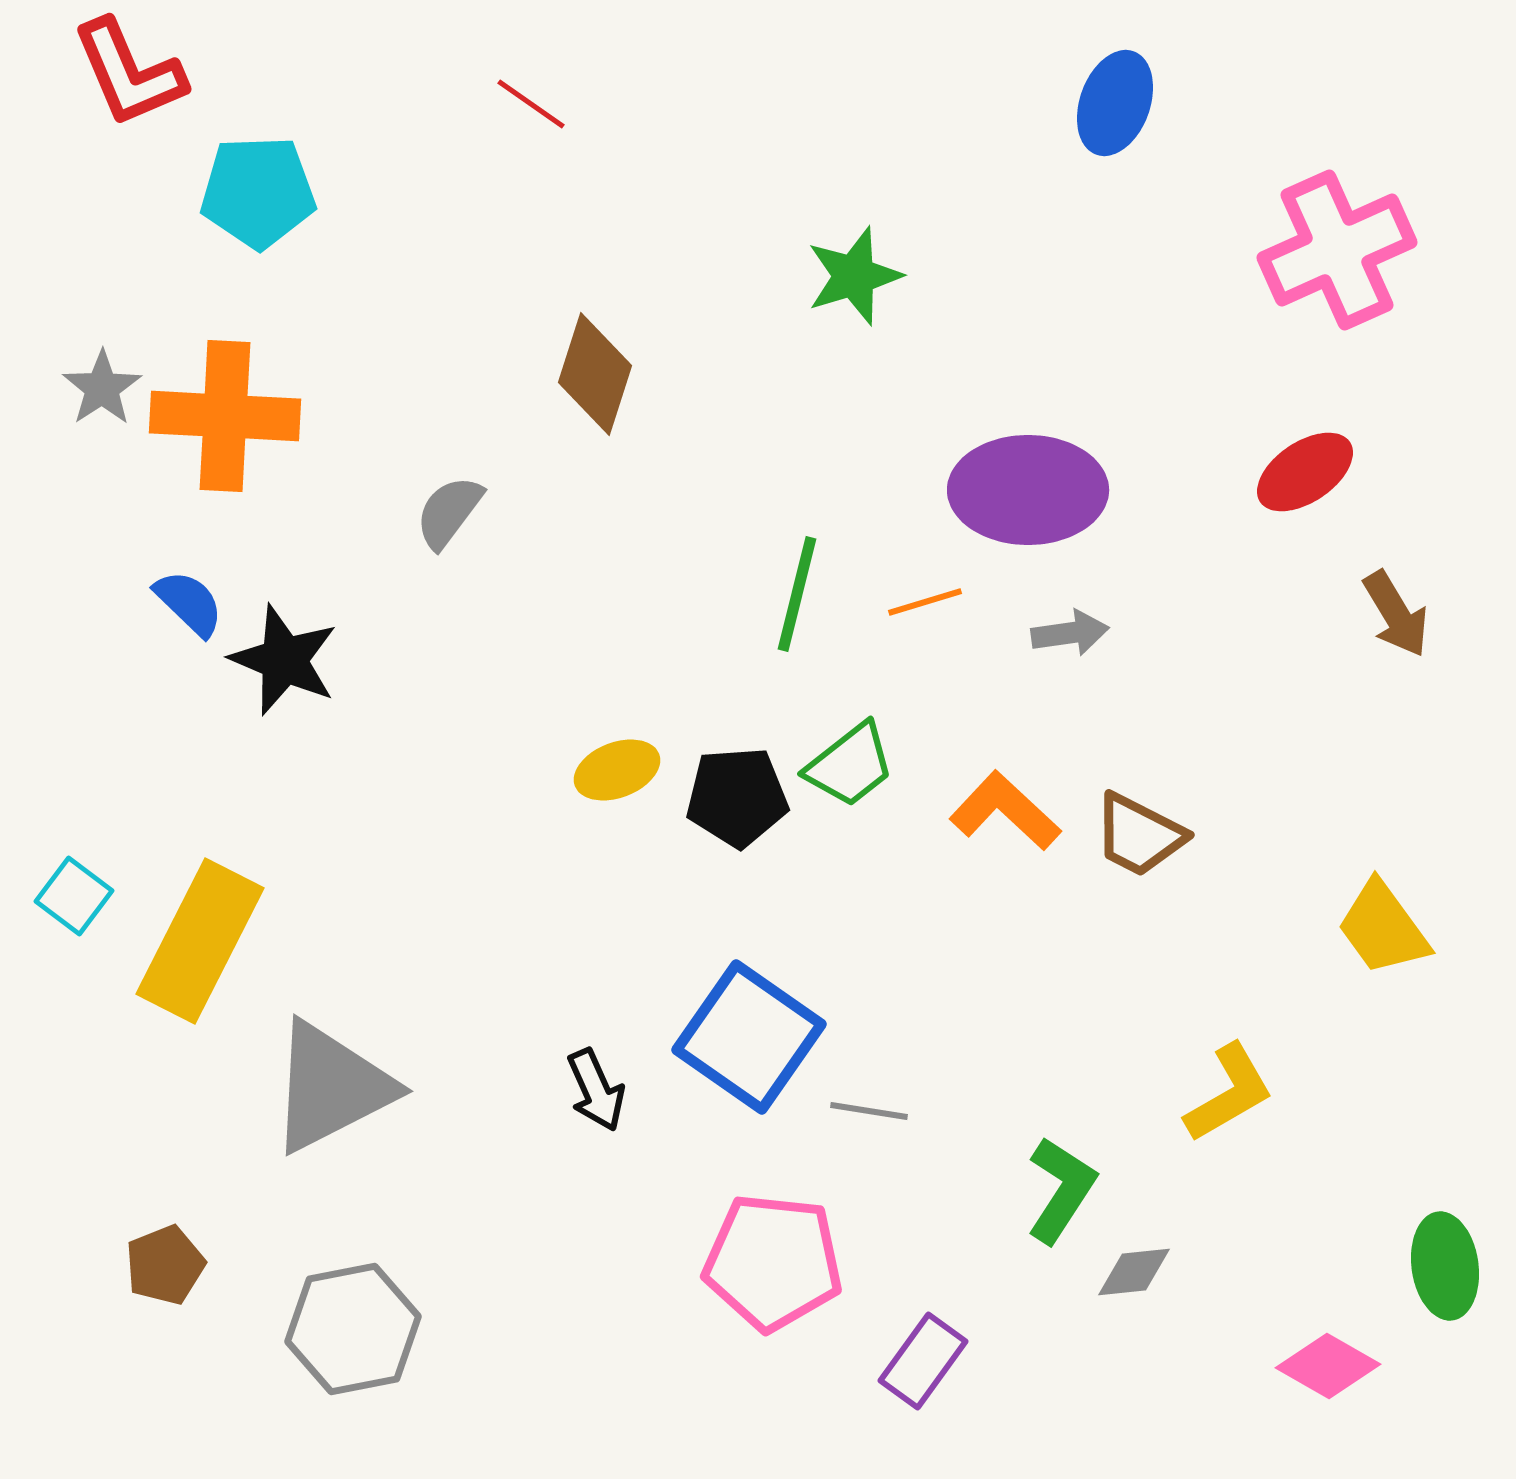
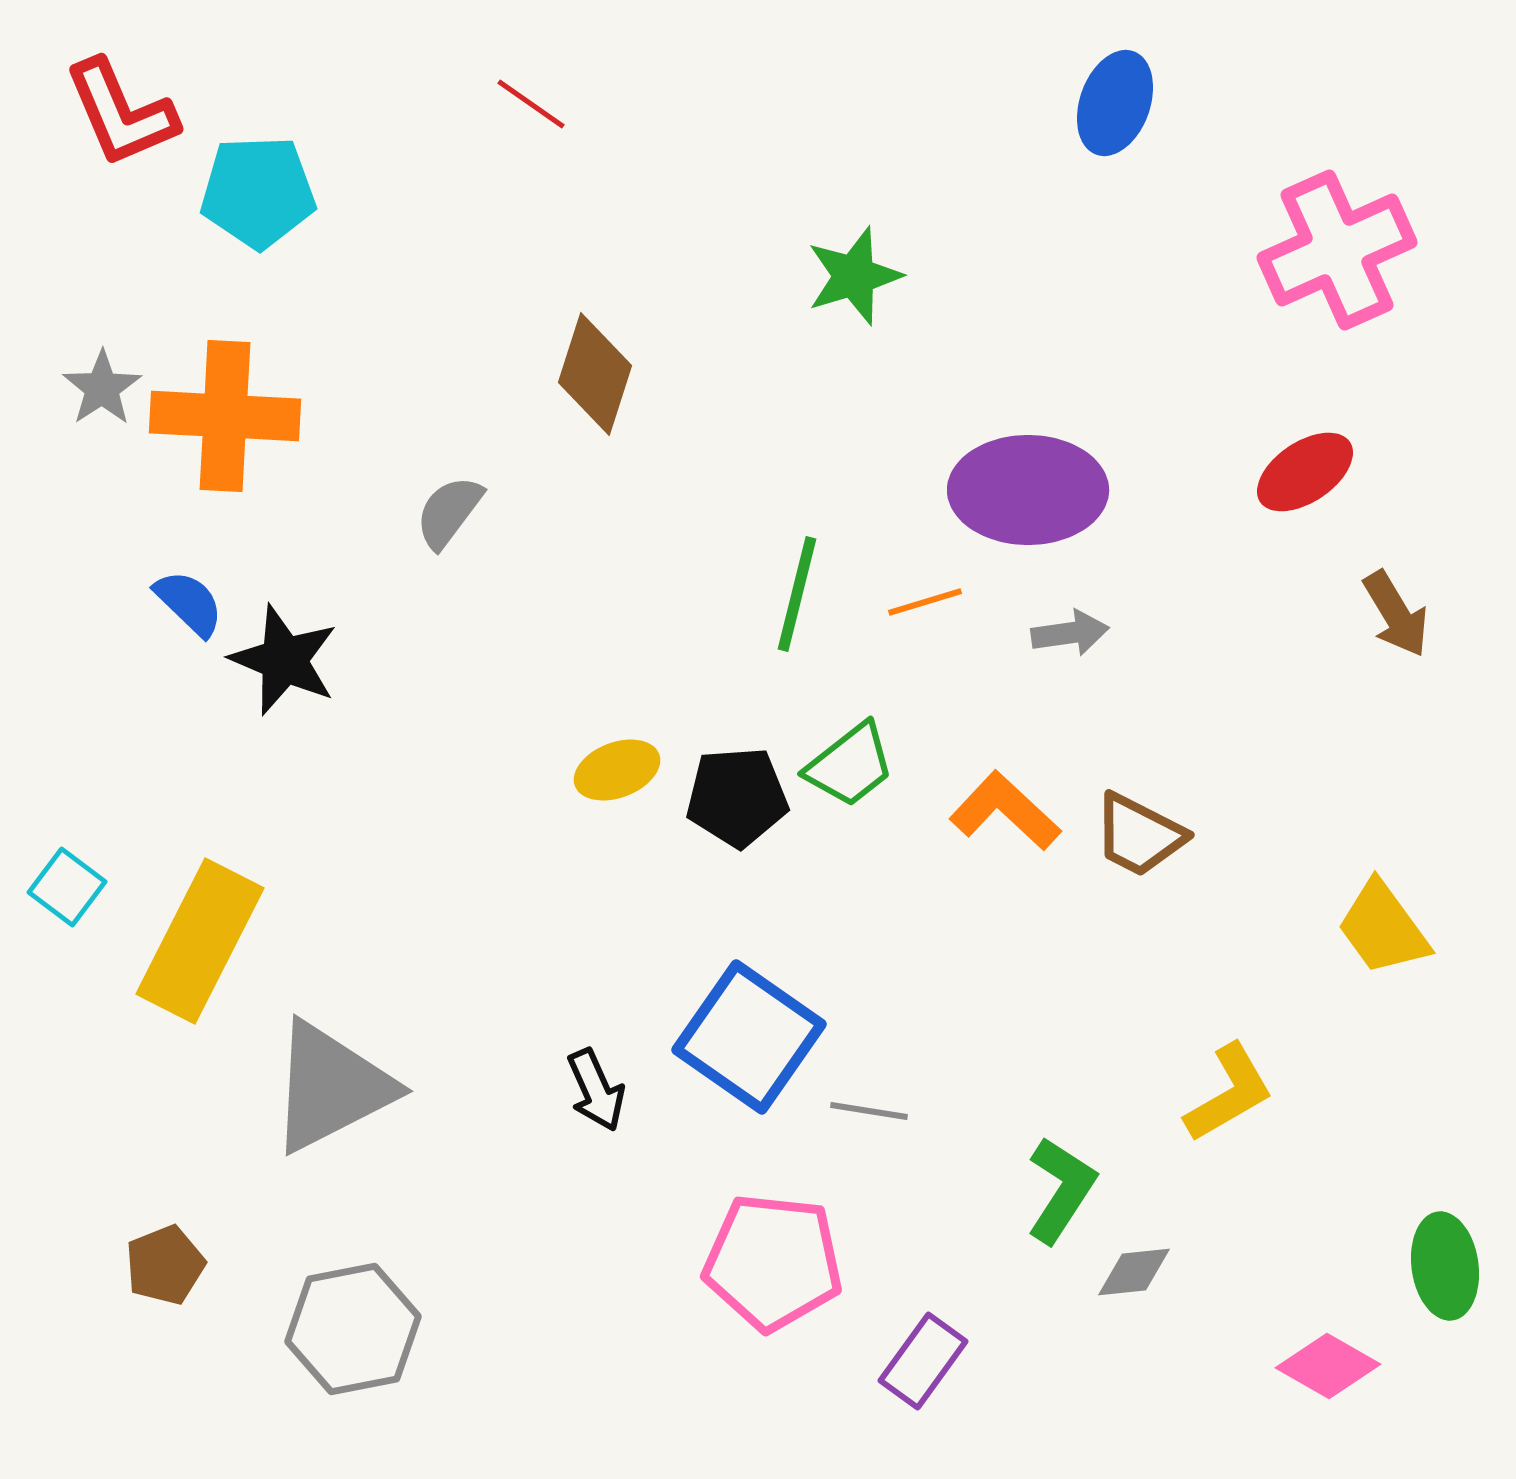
red L-shape: moved 8 px left, 40 px down
cyan square: moved 7 px left, 9 px up
